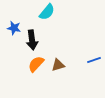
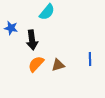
blue star: moved 3 px left
blue line: moved 4 px left, 1 px up; rotated 72 degrees counterclockwise
